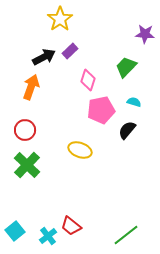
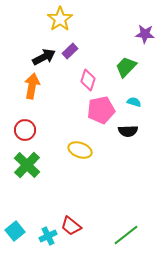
orange arrow: moved 1 px right, 1 px up; rotated 10 degrees counterclockwise
black semicircle: moved 1 px right, 1 px down; rotated 132 degrees counterclockwise
cyan cross: rotated 12 degrees clockwise
